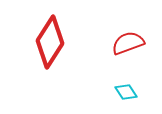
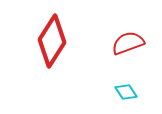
red diamond: moved 2 px right, 1 px up
